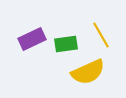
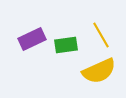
green rectangle: moved 1 px down
yellow semicircle: moved 11 px right, 1 px up
